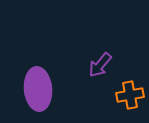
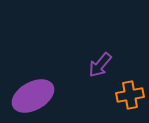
purple ellipse: moved 5 px left, 7 px down; rotated 66 degrees clockwise
